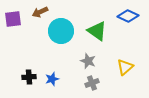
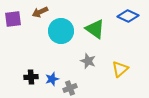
green triangle: moved 2 px left, 2 px up
yellow triangle: moved 5 px left, 2 px down
black cross: moved 2 px right
gray cross: moved 22 px left, 5 px down
